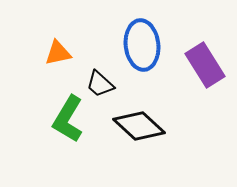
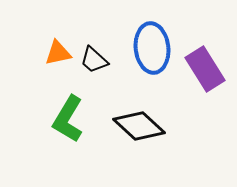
blue ellipse: moved 10 px right, 3 px down
purple rectangle: moved 4 px down
black trapezoid: moved 6 px left, 24 px up
